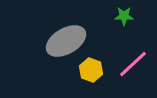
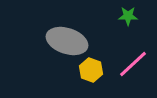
green star: moved 4 px right
gray ellipse: moved 1 px right; rotated 48 degrees clockwise
